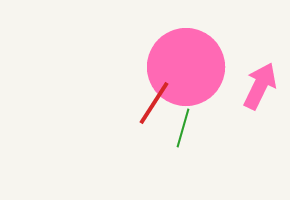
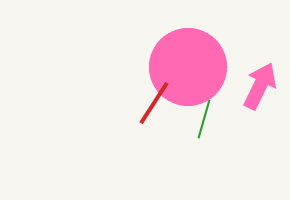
pink circle: moved 2 px right
green line: moved 21 px right, 9 px up
